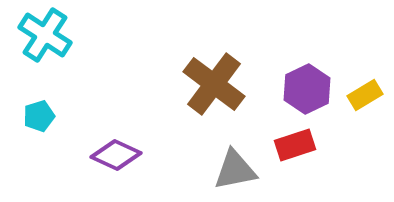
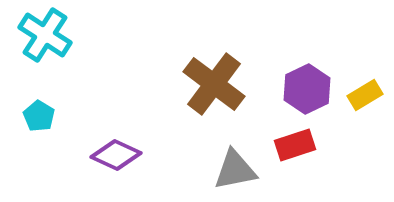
cyan pentagon: rotated 24 degrees counterclockwise
